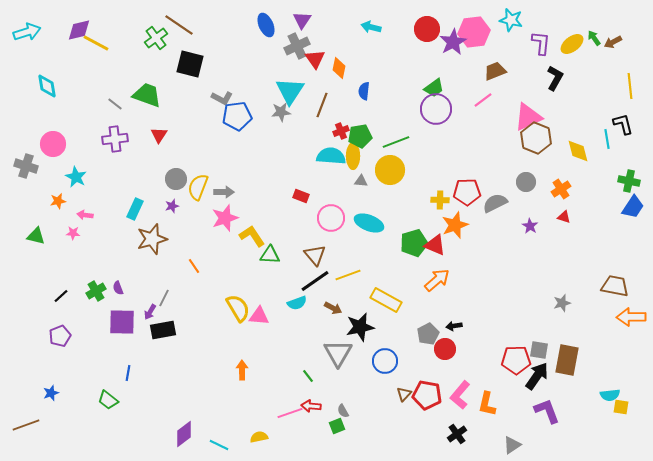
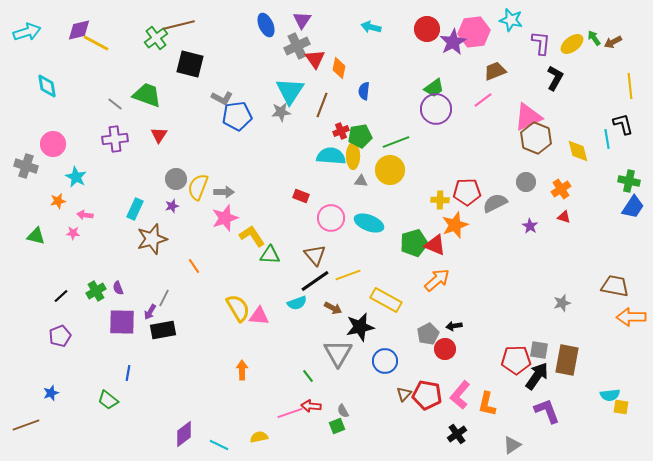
brown line at (179, 25): rotated 48 degrees counterclockwise
